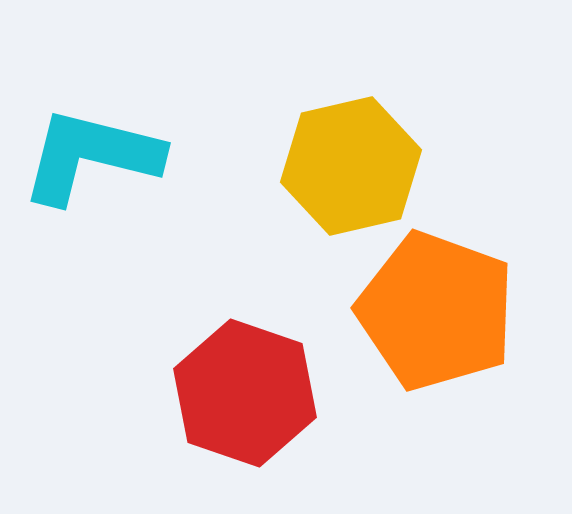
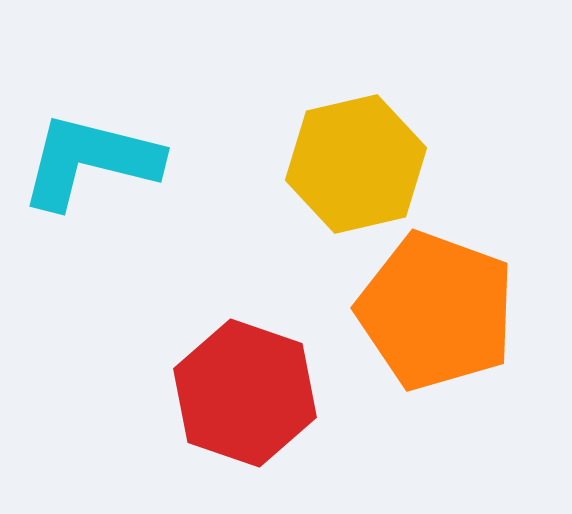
cyan L-shape: moved 1 px left, 5 px down
yellow hexagon: moved 5 px right, 2 px up
